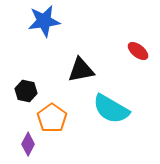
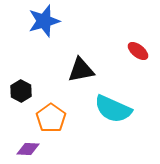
blue star: rotated 8 degrees counterclockwise
black hexagon: moved 5 px left; rotated 15 degrees clockwise
cyan semicircle: moved 2 px right; rotated 6 degrees counterclockwise
orange pentagon: moved 1 px left
purple diamond: moved 5 px down; rotated 65 degrees clockwise
